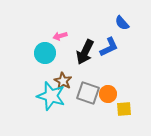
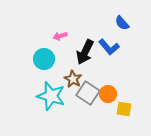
blue L-shape: rotated 75 degrees clockwise
cyan circle: moved 1 px left, 6 px down
brown star: moved 10 px right, 2 px up
gray square: rotated 15 degrees clockwise
yellow square: rotated 14 degrees clockwise
